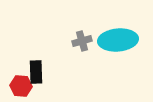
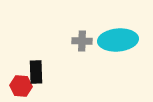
gray cross: rotated 18 degrees clockwise
